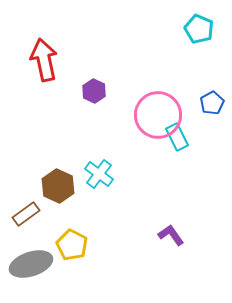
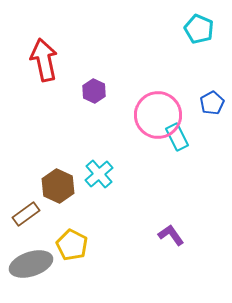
cyan cross: rotated 12 degrees clockwise
